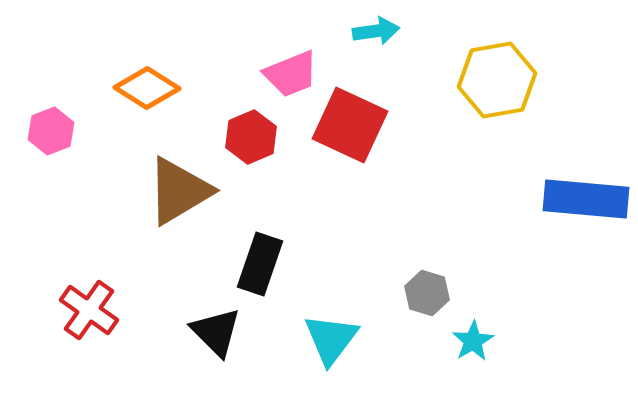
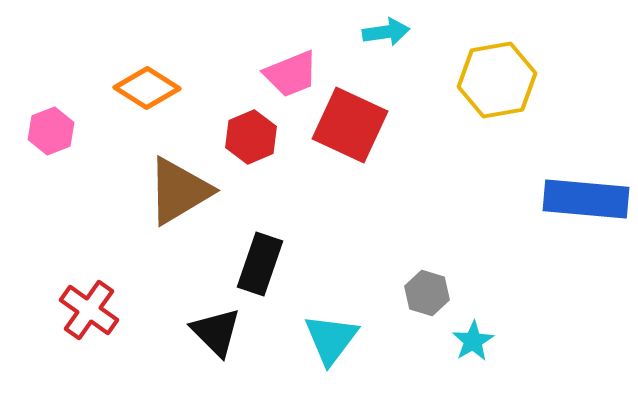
cyan arrow: moved 10 px right, 1 px down
